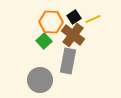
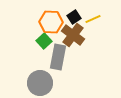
gray rectangle: moved 10 px left, 4 px up
gray circle: moved 3 px down
